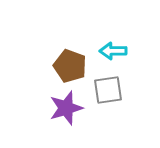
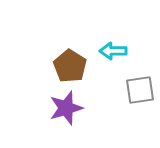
brown pentagon: rotated 12 degrees clockwise
gray square: moved 32 px right
